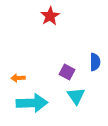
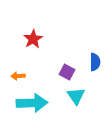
red star: moved 17 px left, 23 px down
orange arrow: moved 2 px up
